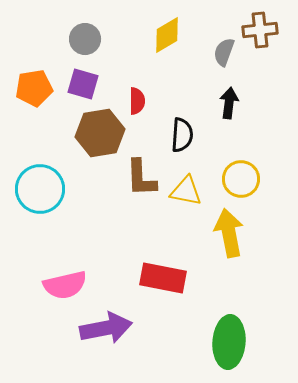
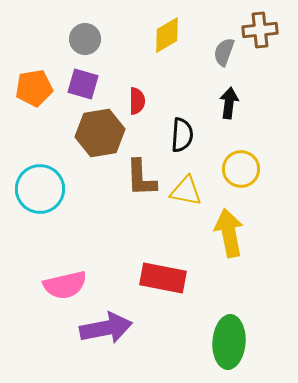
yellow circle: moved 10 px up
